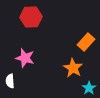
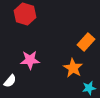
red hexagon: moved 6 px left, 3 px up; rotated 20 degrees clockwise
pink star: moved 5 px right, 2 px down; rotated 18 degrees counterclockwise
white semicircle: rotated 136 degrees counterclockwise
cyan star: rotated 24 degrees clockwise
